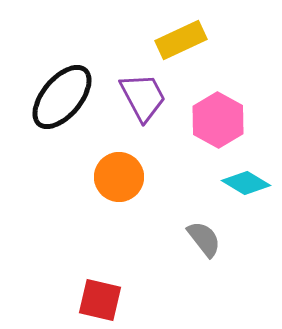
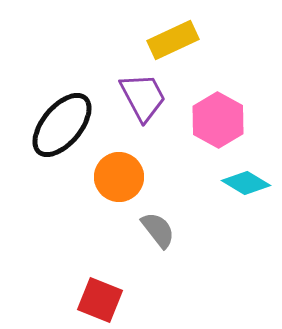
yellow rectangle: moved 8 px left
black ellipse: moved 28 px down
gray semicircle: moved 46 px left, 9 px up
red square: rotated 9 degrees clockwise
